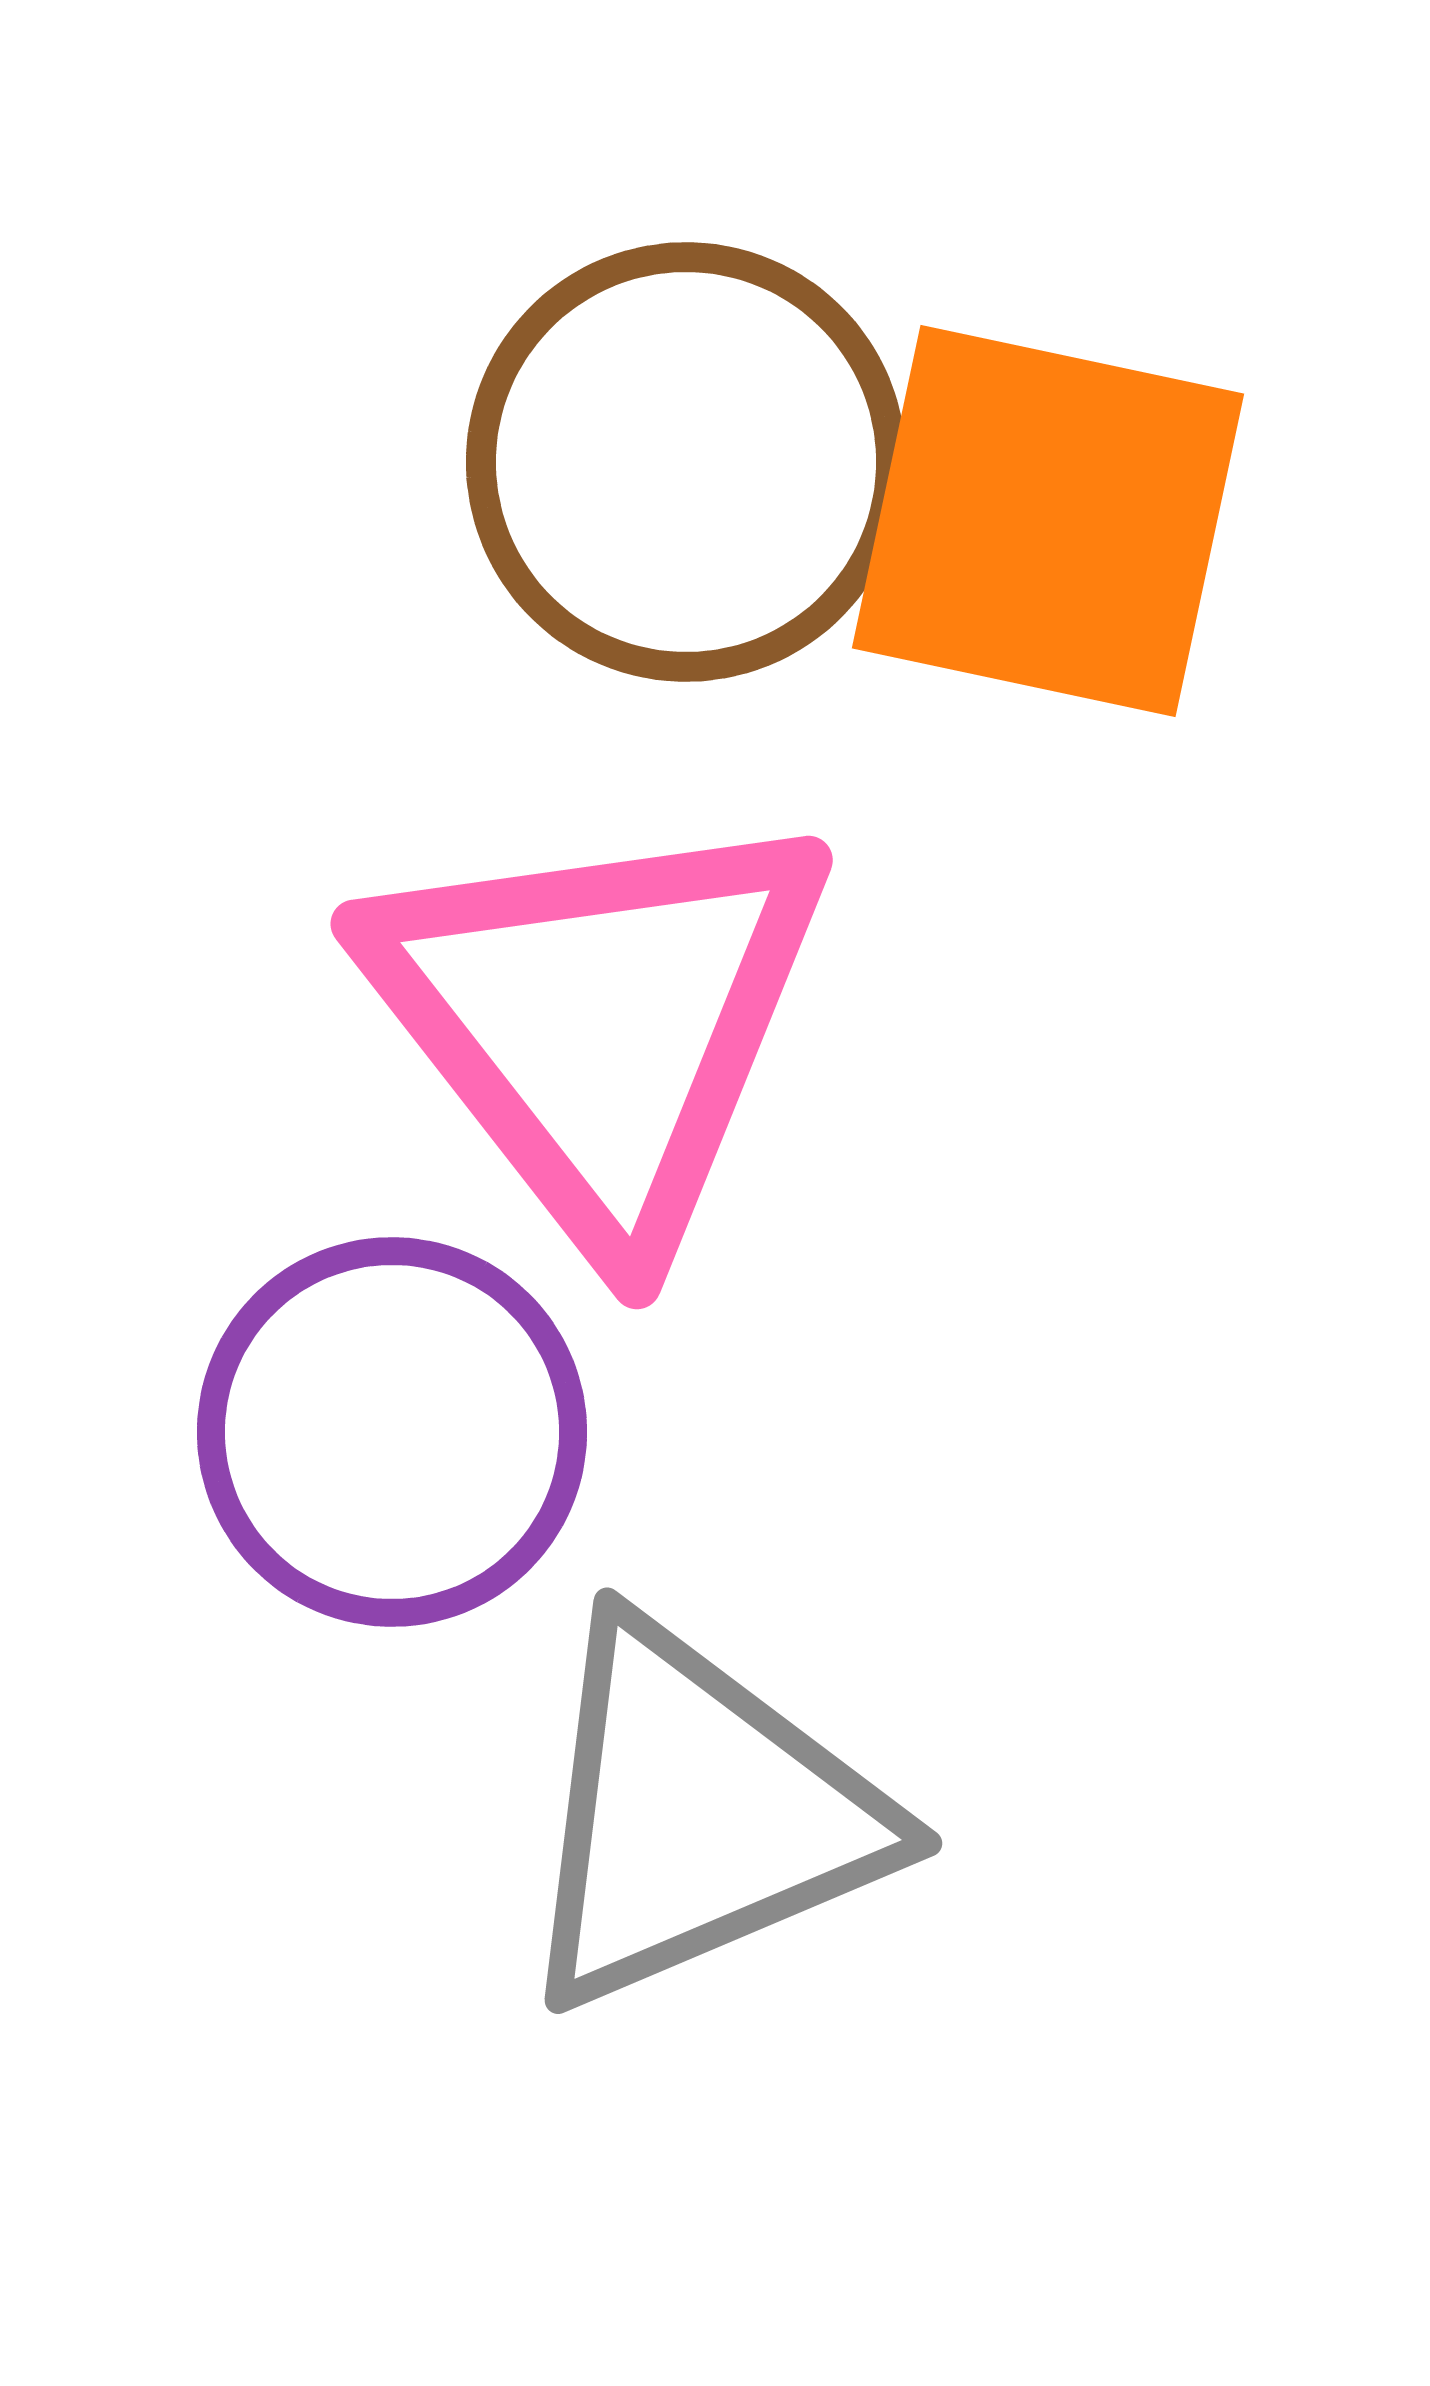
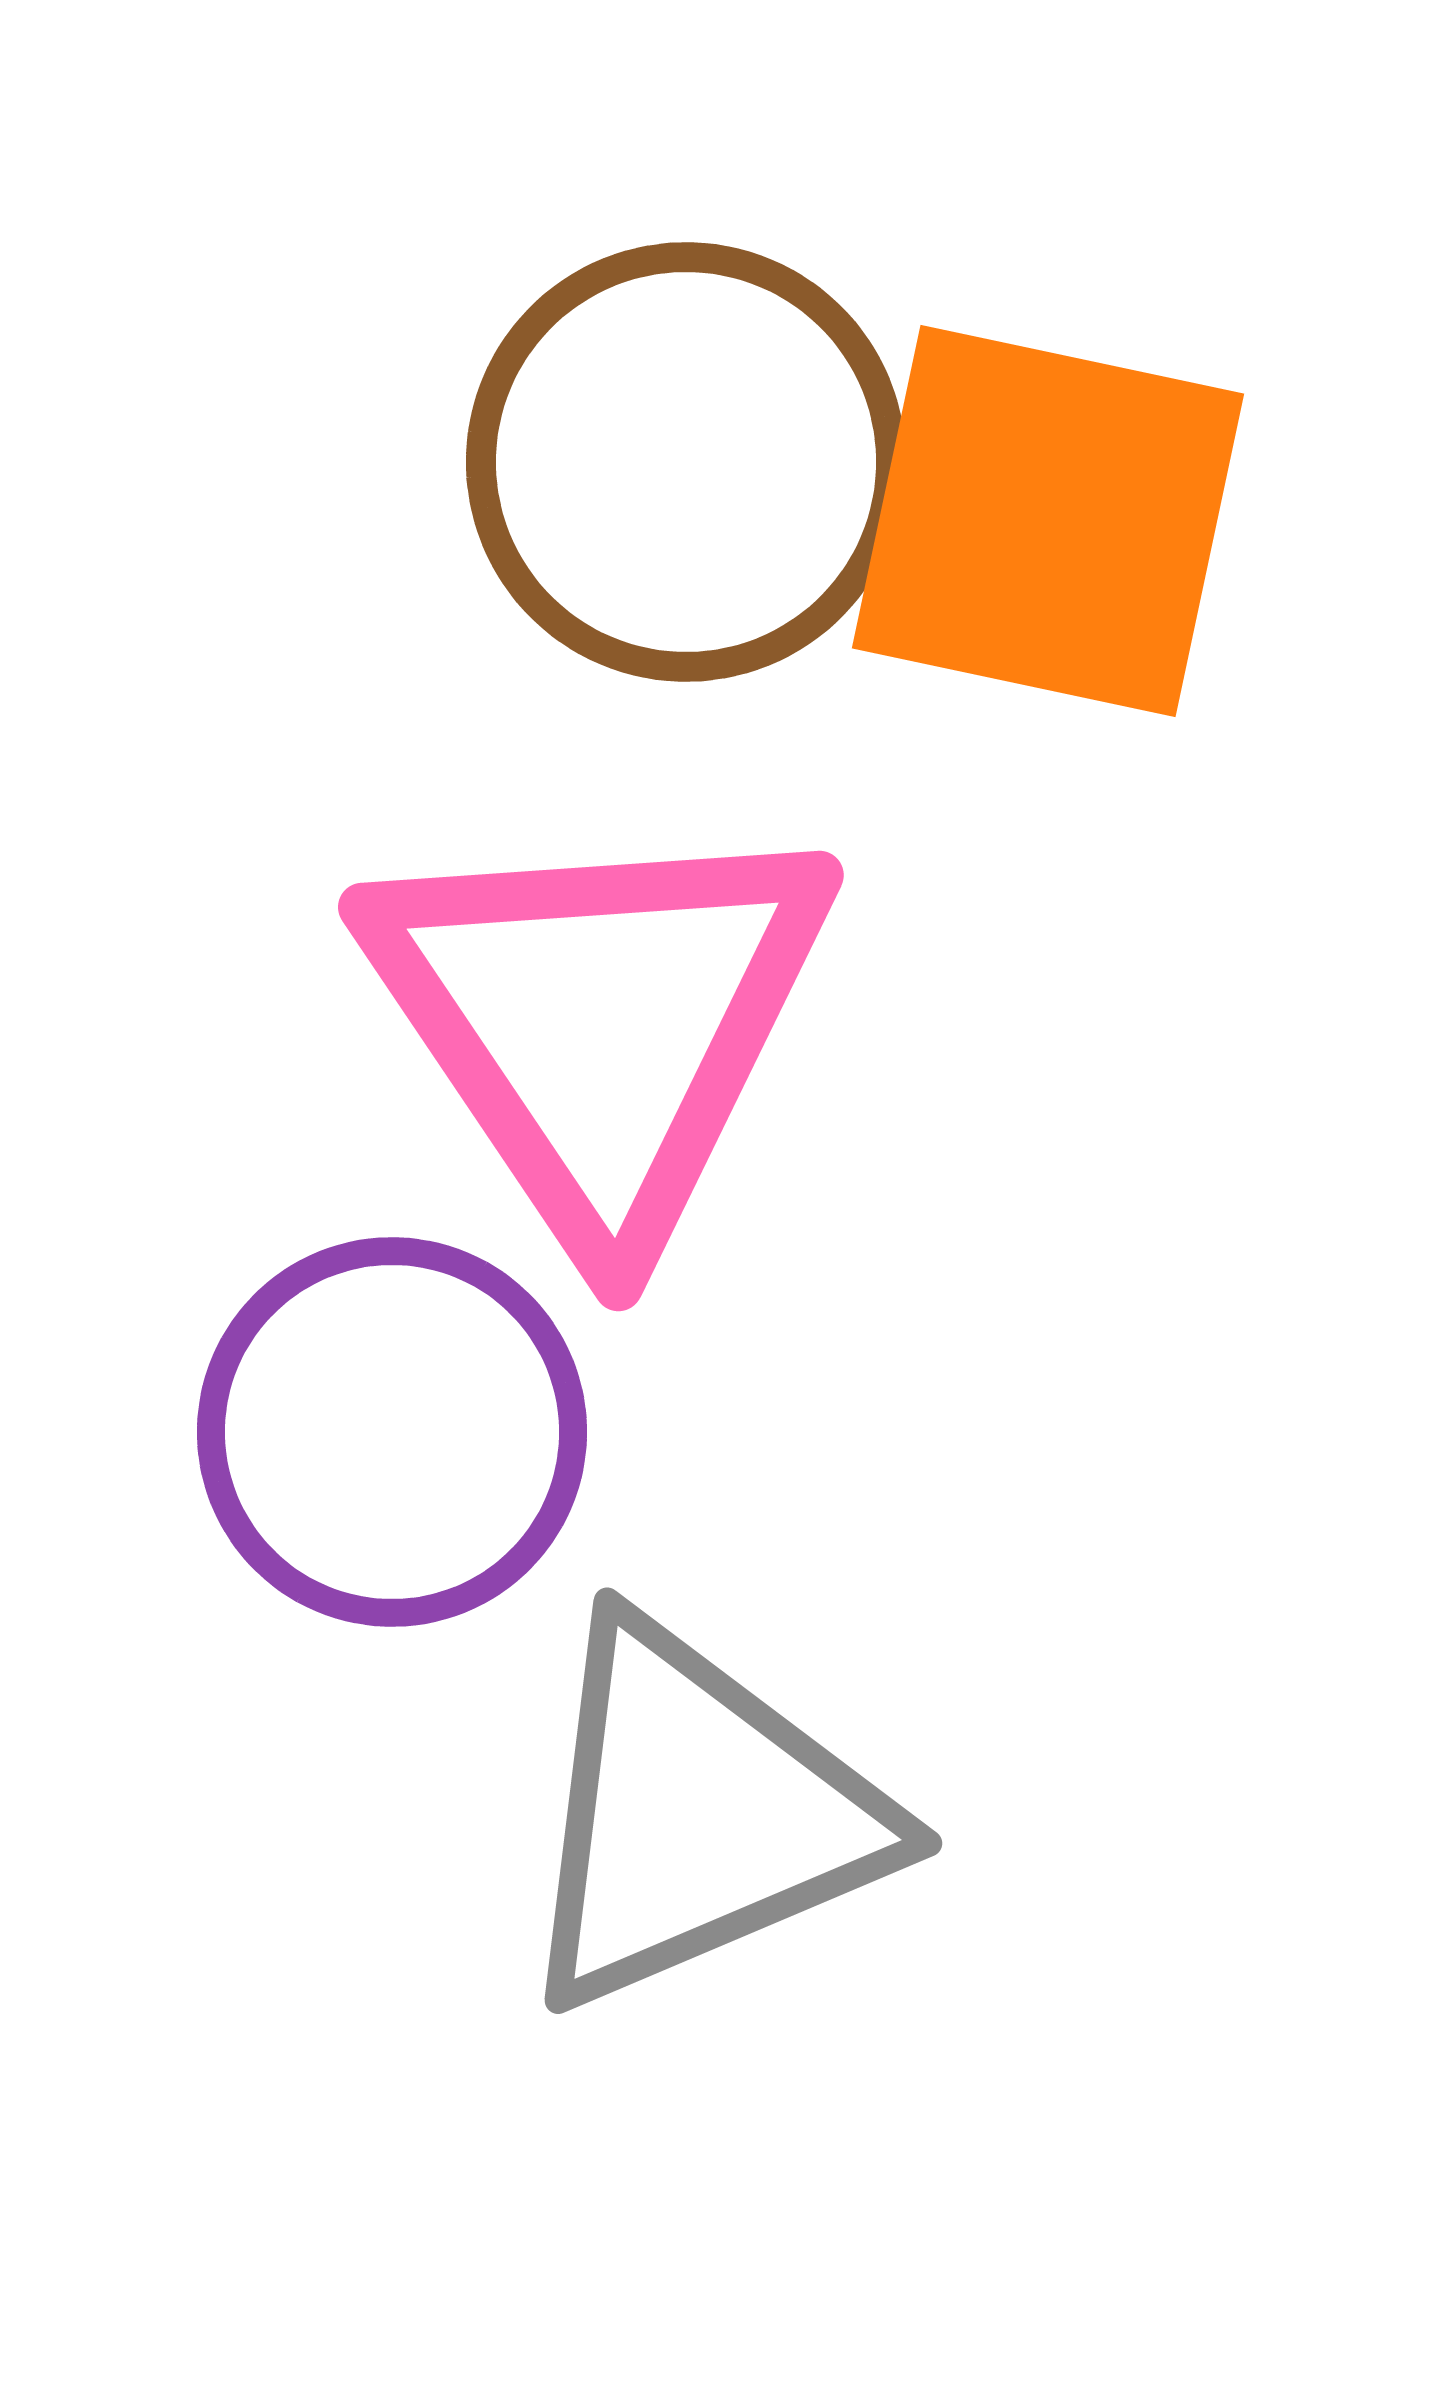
pink triangle: rotated 4 degrees clockwise
